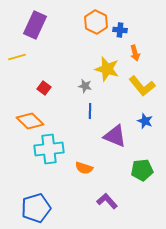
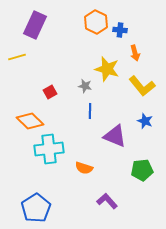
red square: moved 6 px right, 4 px down; rotated 24 degrees clockwise
blue pentagon: rotated 16 degrees counterclockwise
